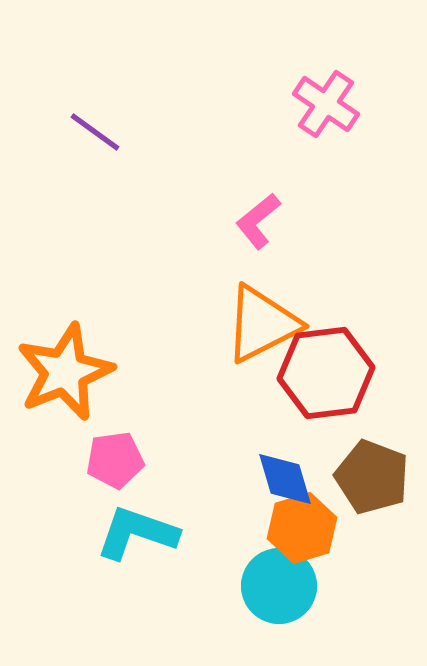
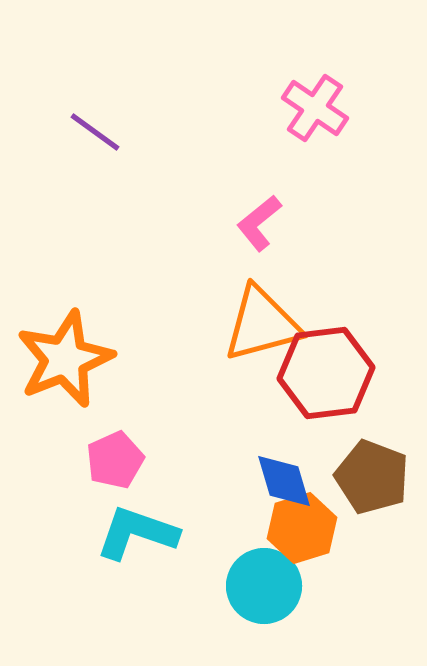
pink cross: moved 11 px left, 4 px down
pink L-shape: moved 1 px right, 2 px down
orange triangle: rotated 12 degrees clockwise
orange star: moved 13 px up
pink pentagon: rotated 16 degrees counterclockwise
blue diamond: moved 1 px left, 2 px down
cyan circle: moved 15 px left
